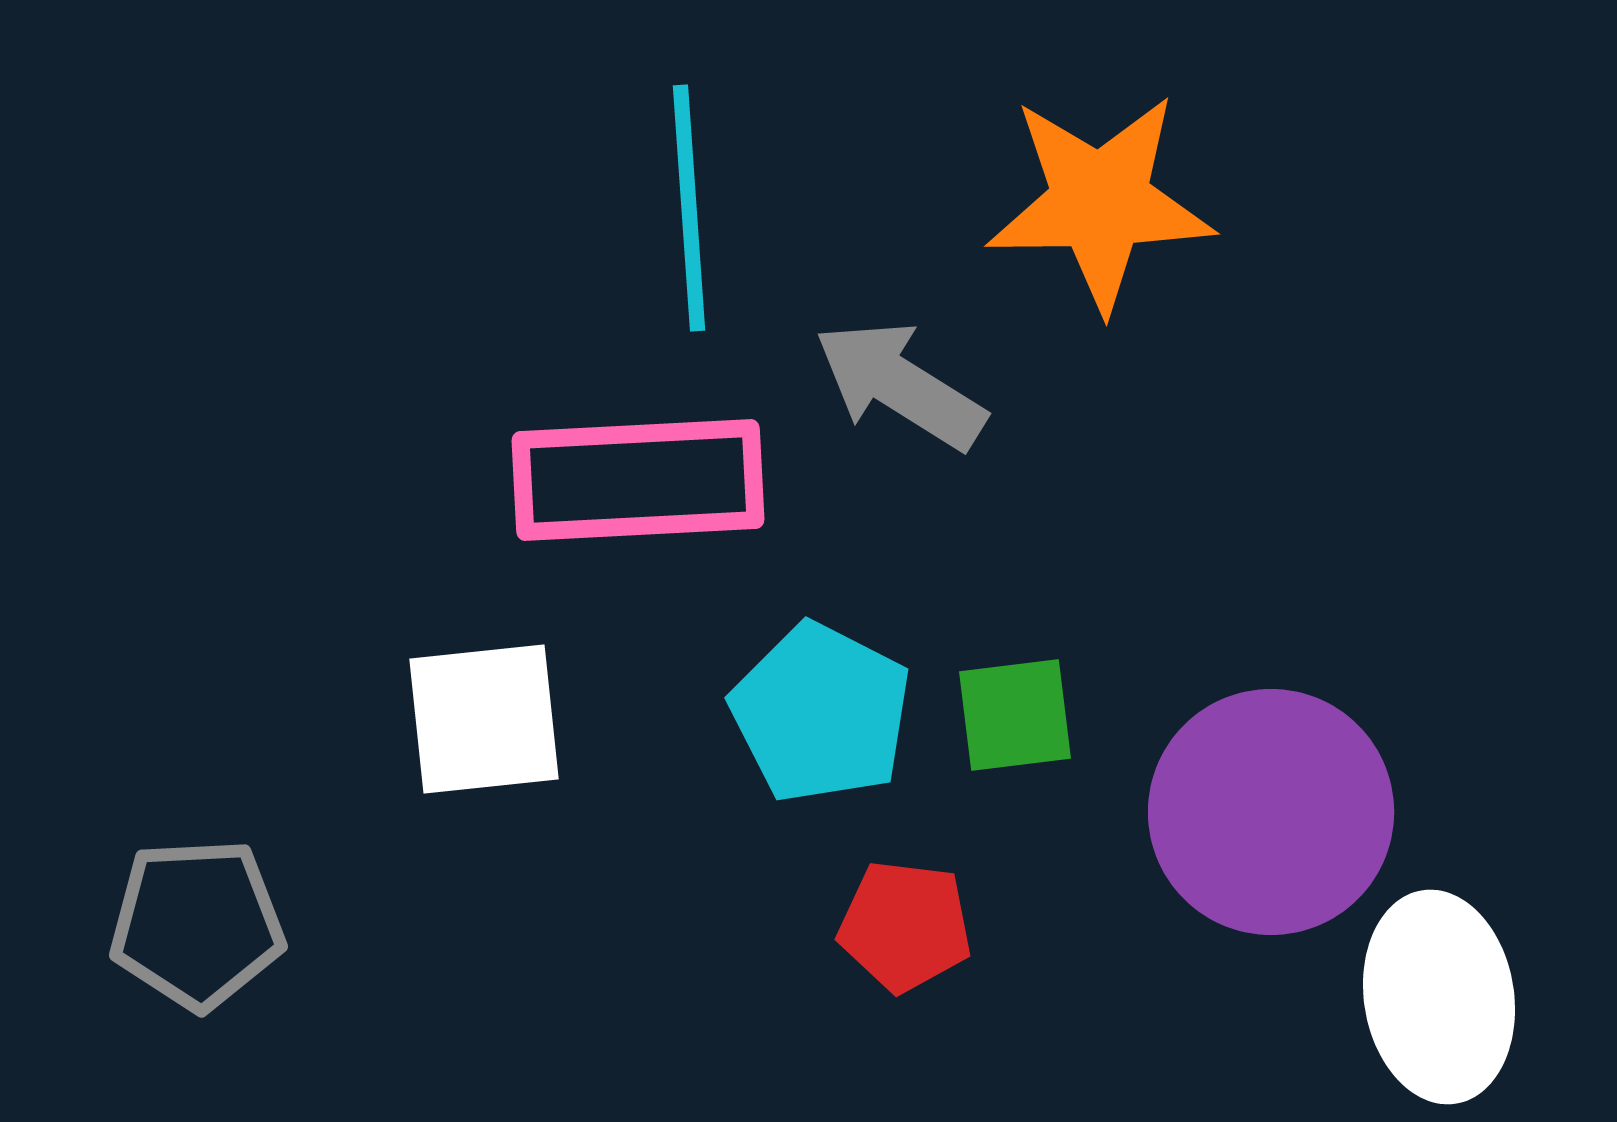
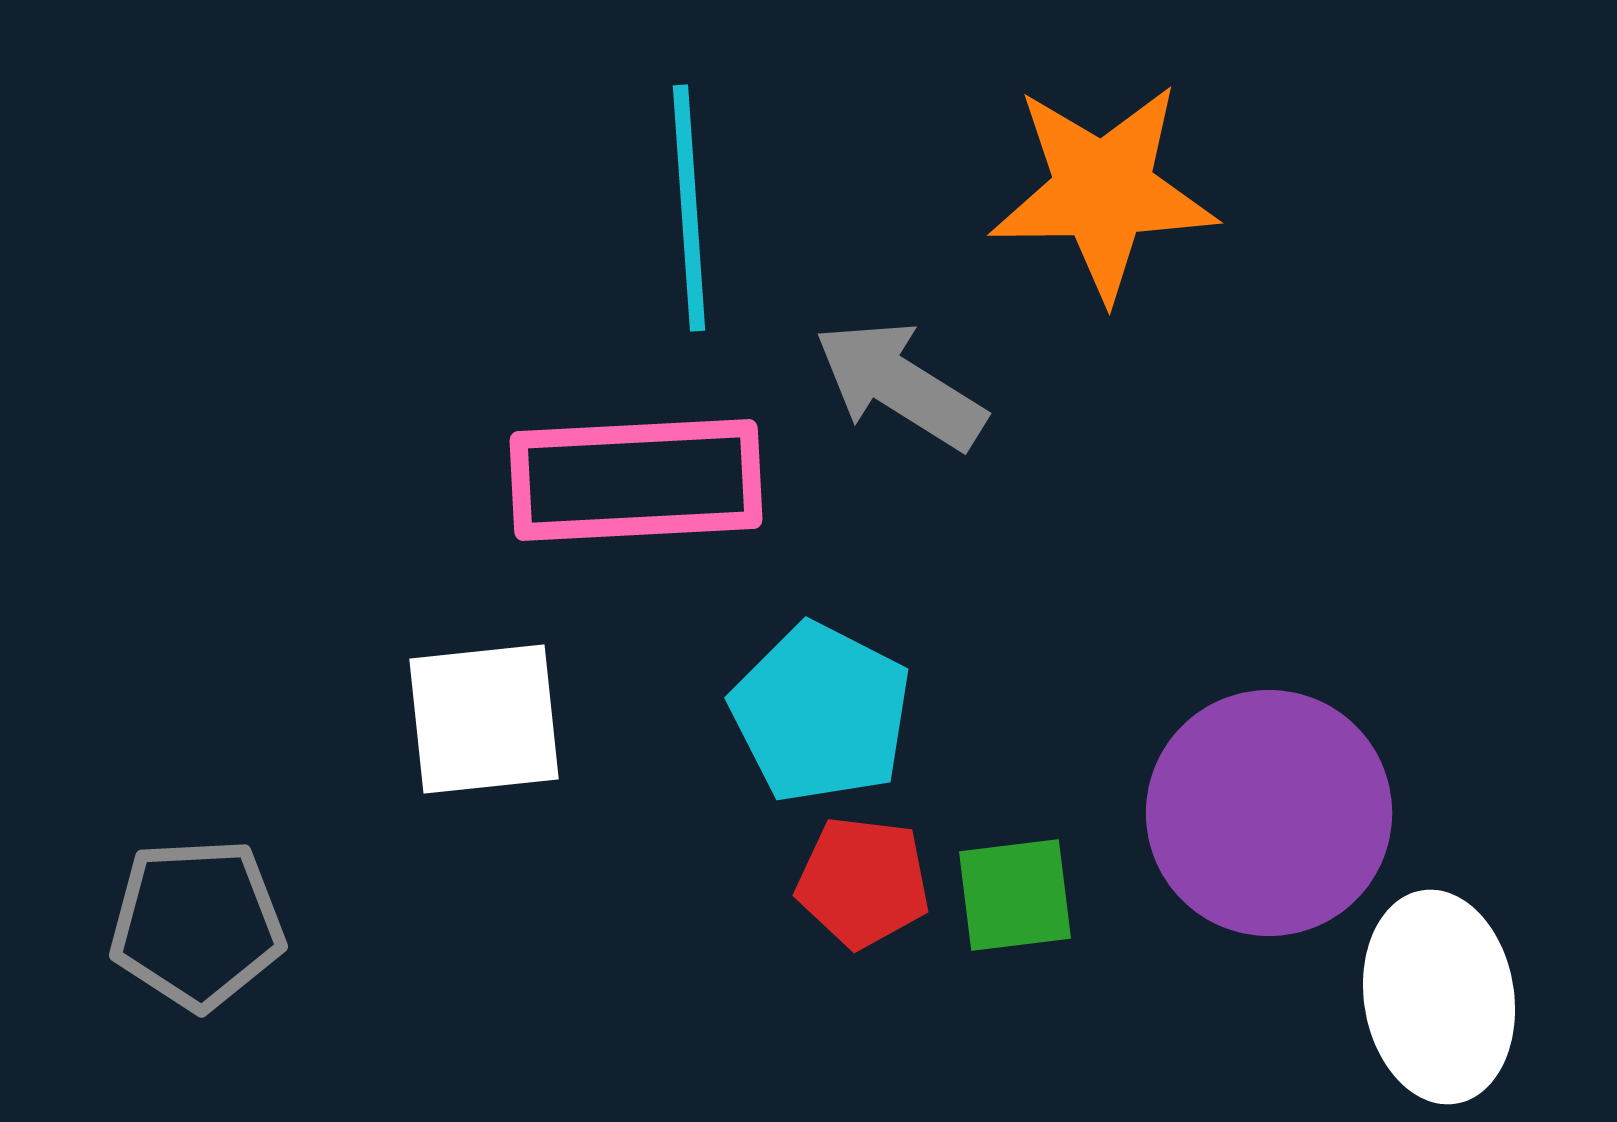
orange star: moved 3 px right, 11 px up
pink rectangle: moved 2 px left
green square: moved 180 px down
purple circle: moved 2 px left, 1 px down
red pentagon: moved 42 px left, 44 px up
